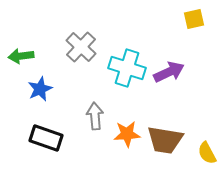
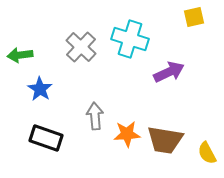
yellow square: moved 2 px up
green arrow: moved 1 px left, 1 px up
cyan cross: moved 3 px right, 29 px up
blue star: rotated 15 degrees counterclockwise
